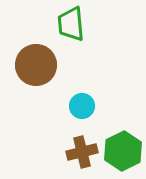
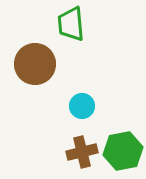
brown circle: moved 1 px left, 1 px up
green hexagon: rotated 15 degrees clockwise
